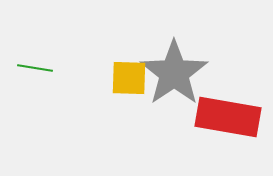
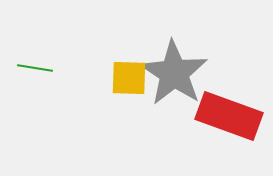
gray star: rotated 4 degrees counterclockwise
red rectangle: moved 1 px right, 1 px up; rotated 10 degrees clockwise
